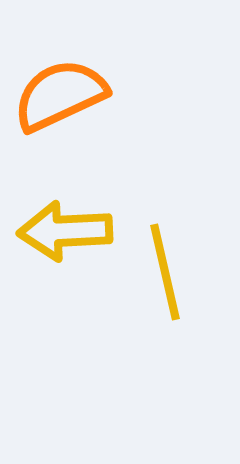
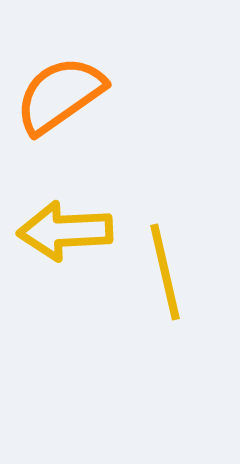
orange semicircle: rotated 10 degrees counterclockwise
